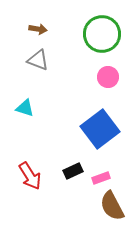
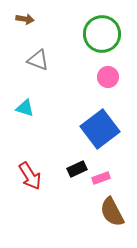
brown arrow: moved 13 px left, 10 px up
black rectangle: moved 4 px right, 2 px up
brown semicircle: moved 6 px down
